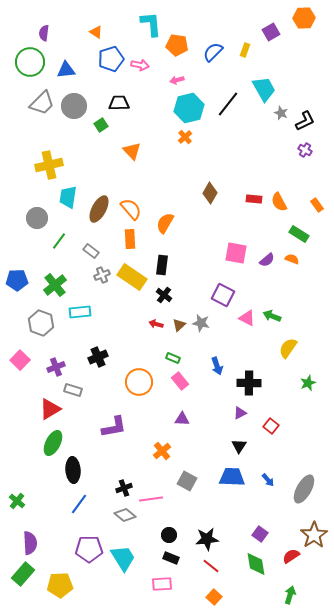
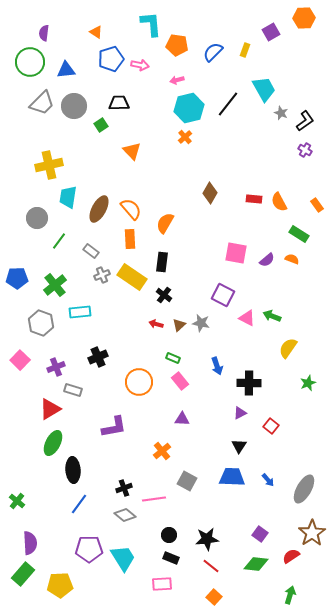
black L-shape at (305, 121): rotated 10 degrees counterclockwise
black rectangle at (162, 265): moved 3 px up
blue pentagon at (17, 280): moved 2 px up
pink line at (151, 499): moved 3 px right
brown star at (314, 535): moved 2 px left, 2 px up
green diamond at (256, 564): rotated 75 degrees counterclockwise
